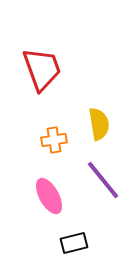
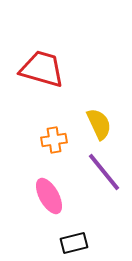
red trapezoid: rotated 54 degrees counterclockwise
yellow semicircle: rotated 16 degrees counterclockwise
purple line: moved 1 px right, 8 px up
